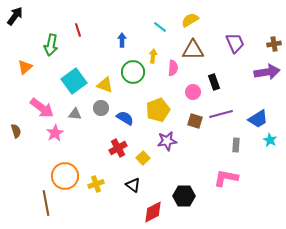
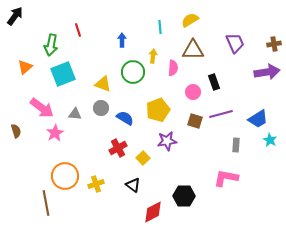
cyan line: rotated 48 degrees clockwise
cyan square: moved 11 px left, 7 px up; rotated 15 degrees clockwise
yellow triangle: moved 2 px left, 1 px up
